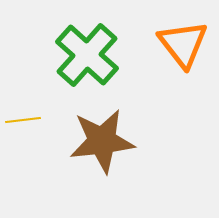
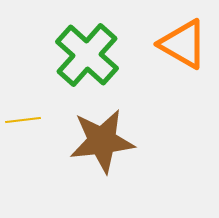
orange triangle: rotated 22 degrees counterclockwise
